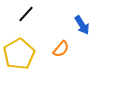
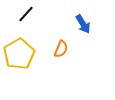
blue arrow: moved 1 px right, 1 px up
orange semicircle: rotated 18 degrees counterclockwise
